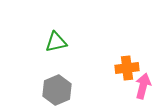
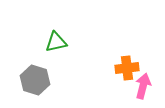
gray hexagon: moved 22 px left, 10 px up; rotated 20 degrees counterclockwise
